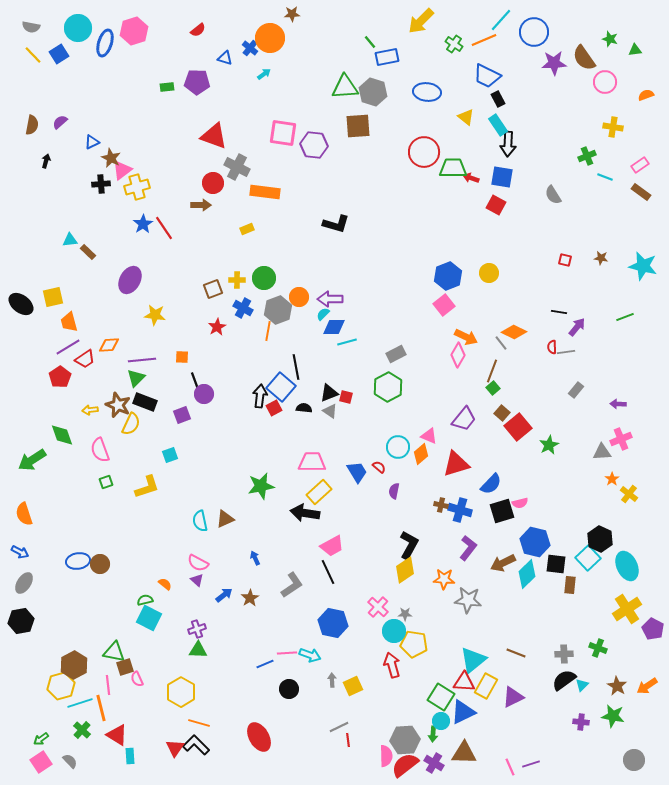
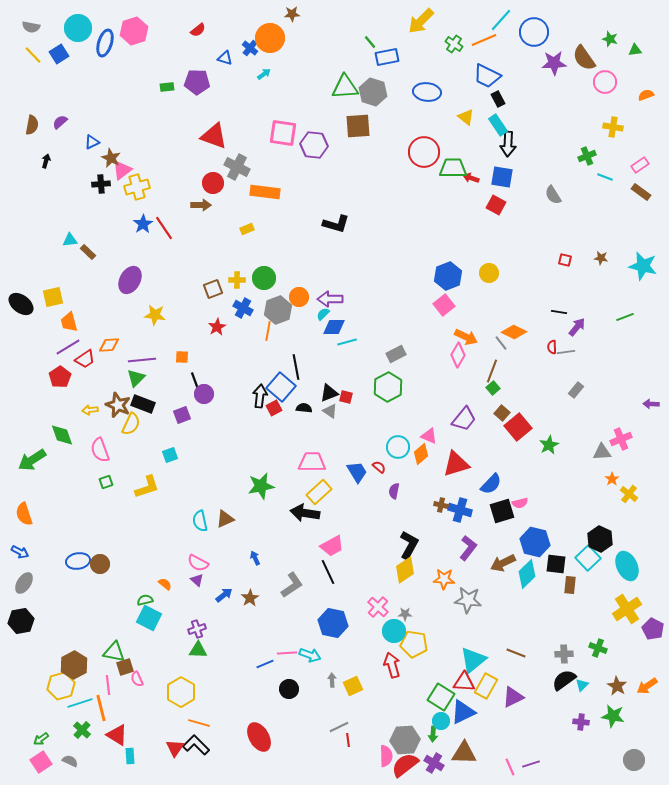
black rectangle at (145, 402): moved 2 px left, 2 px down
purple arrow at (618, 404): moved 33 px right
gray semicircle at (70, 761): rotated 21 degrees counterclockwise
